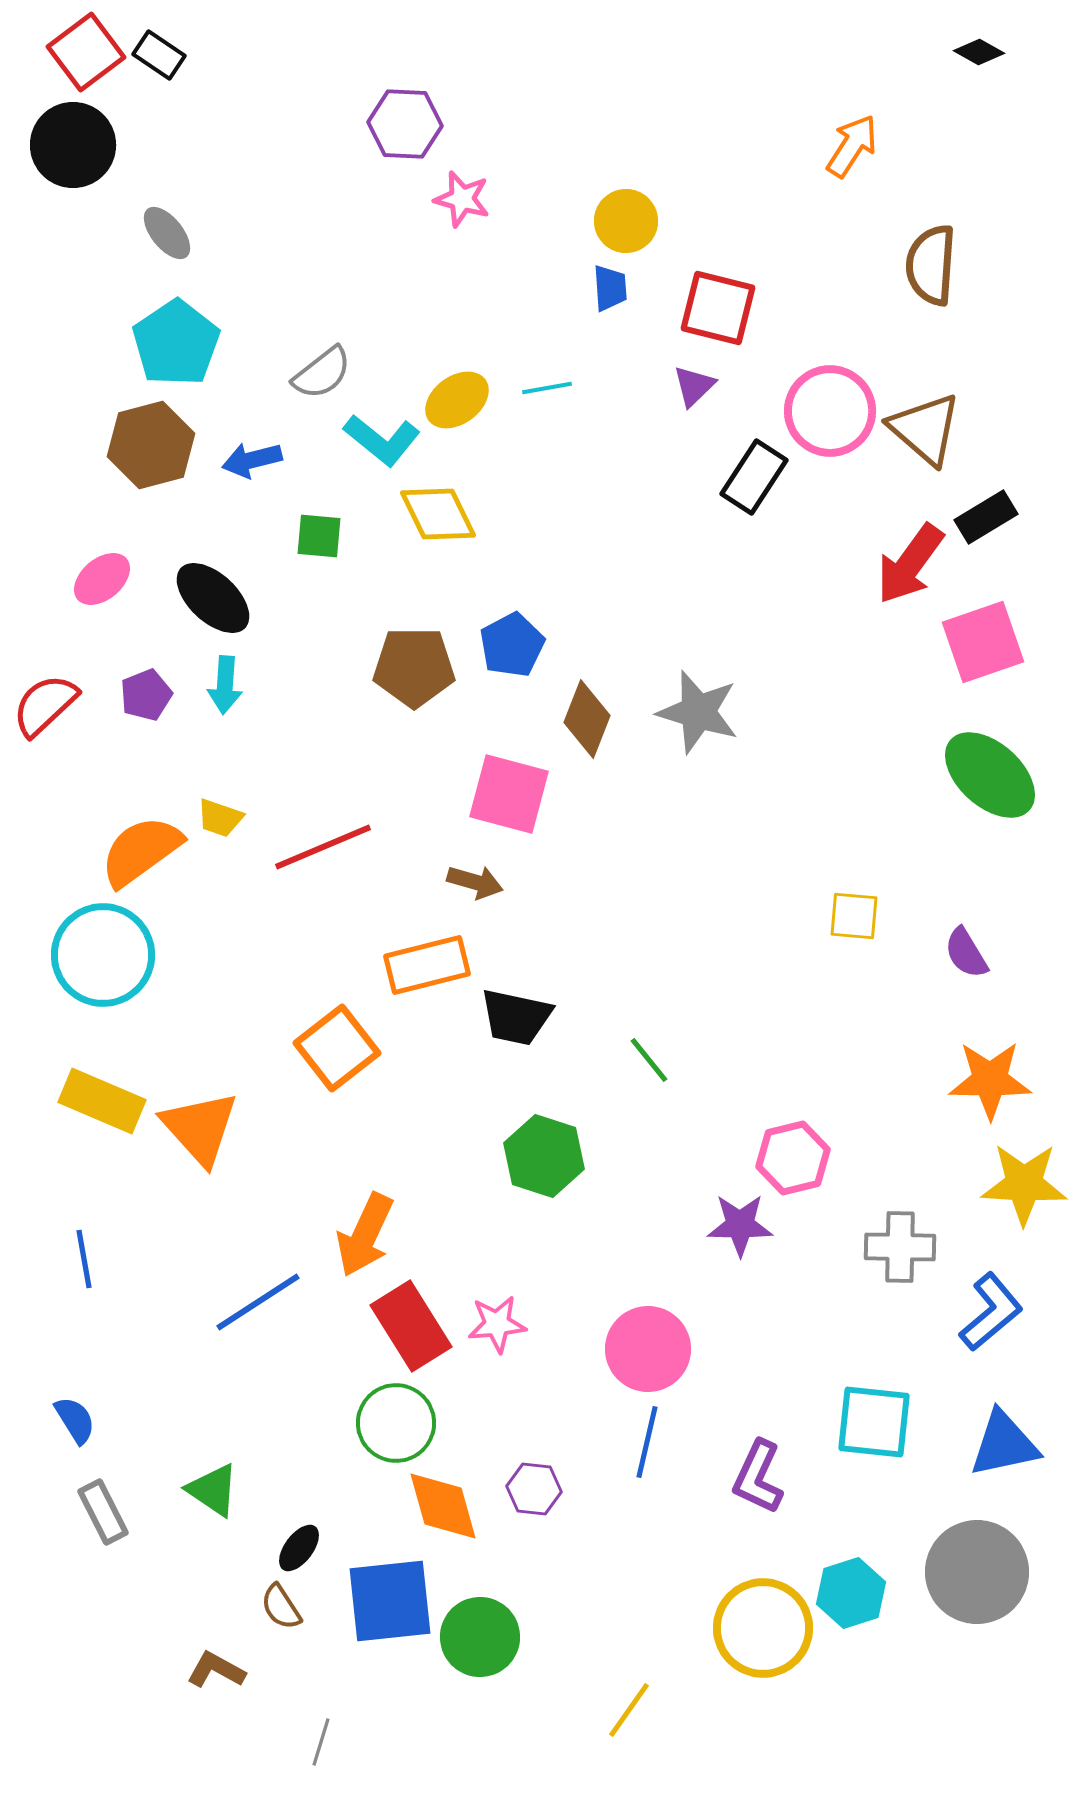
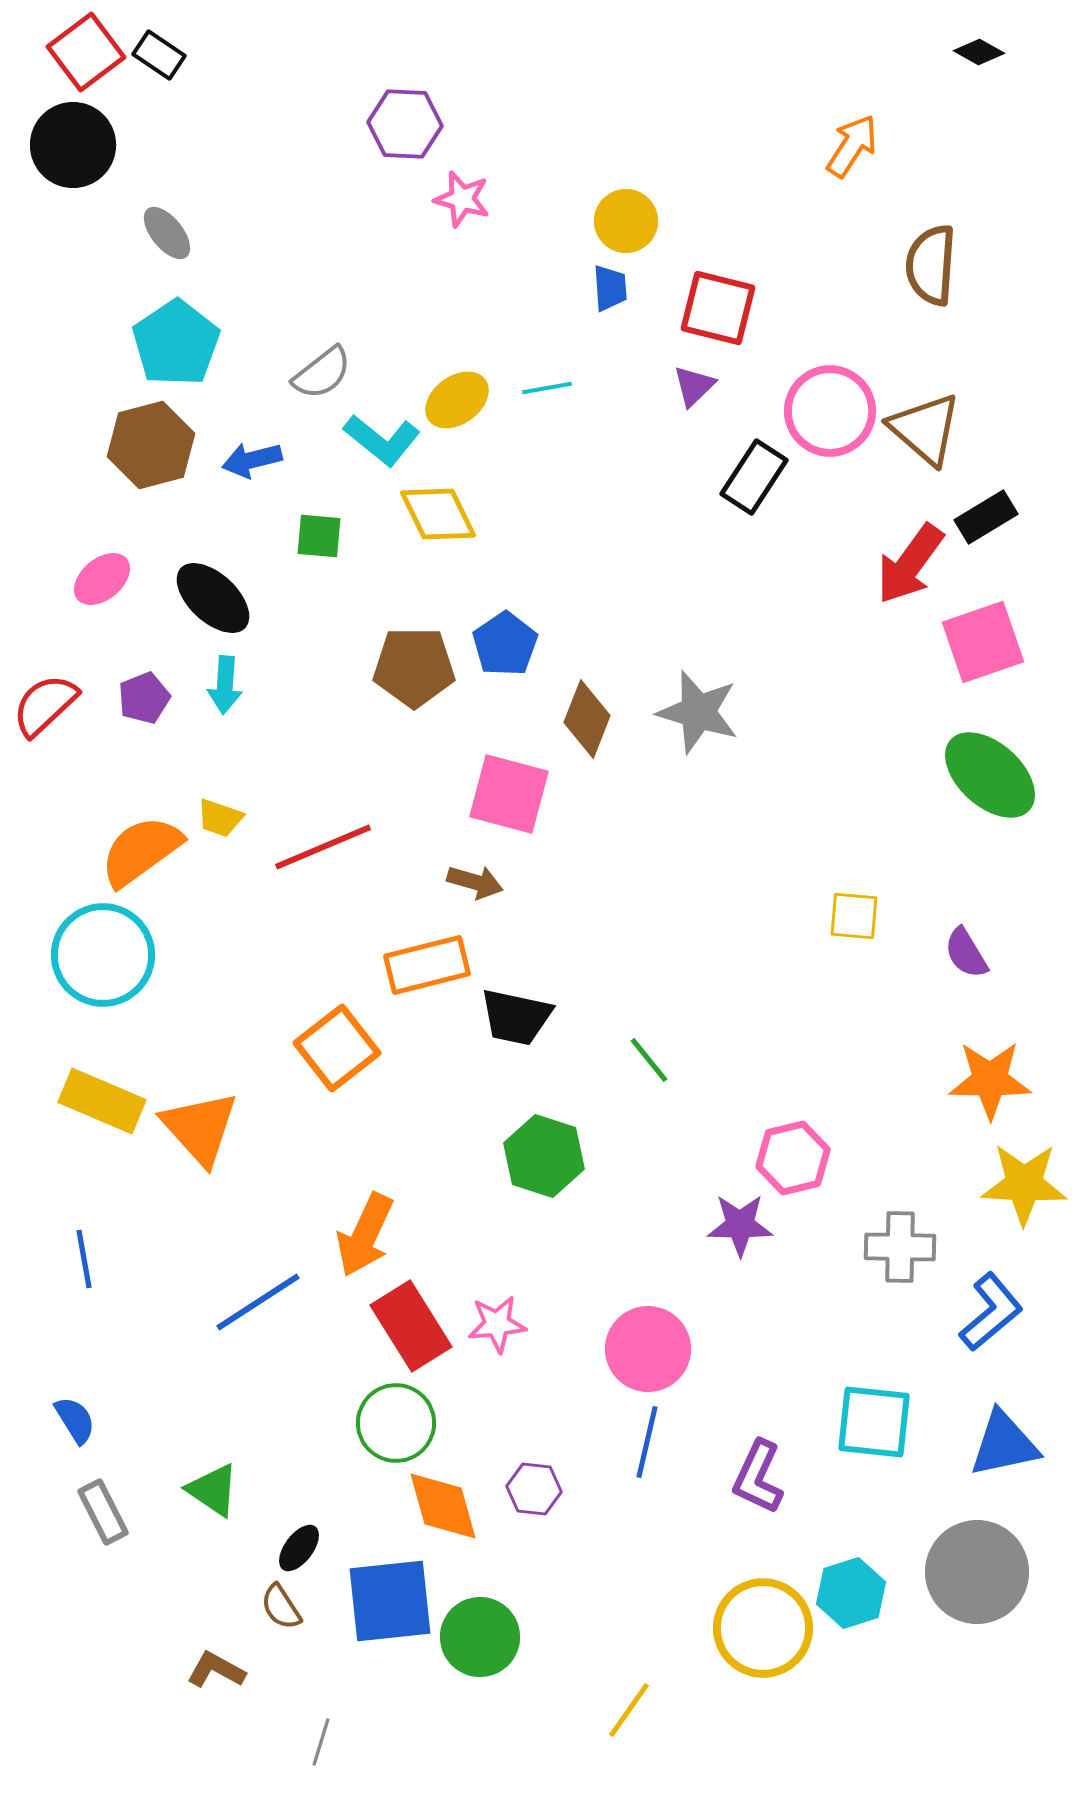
blue pentagon at (512, 645): moved 7 px left, 1 px up; rotated 6 degrees counterclockwise
purple pentagon at (146, 695): moved 2 px left, 3 px down
